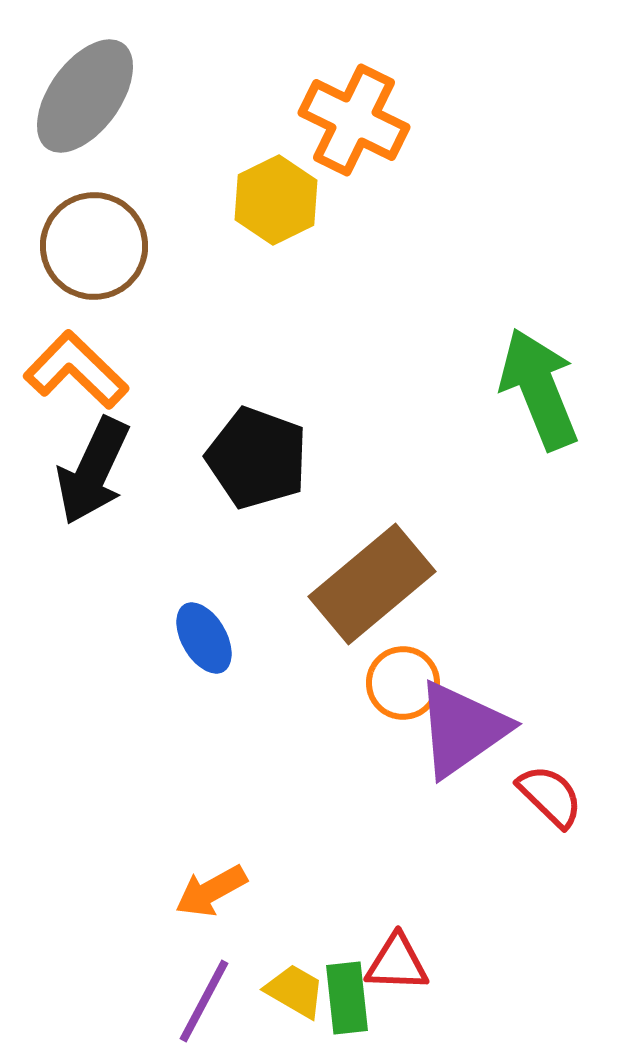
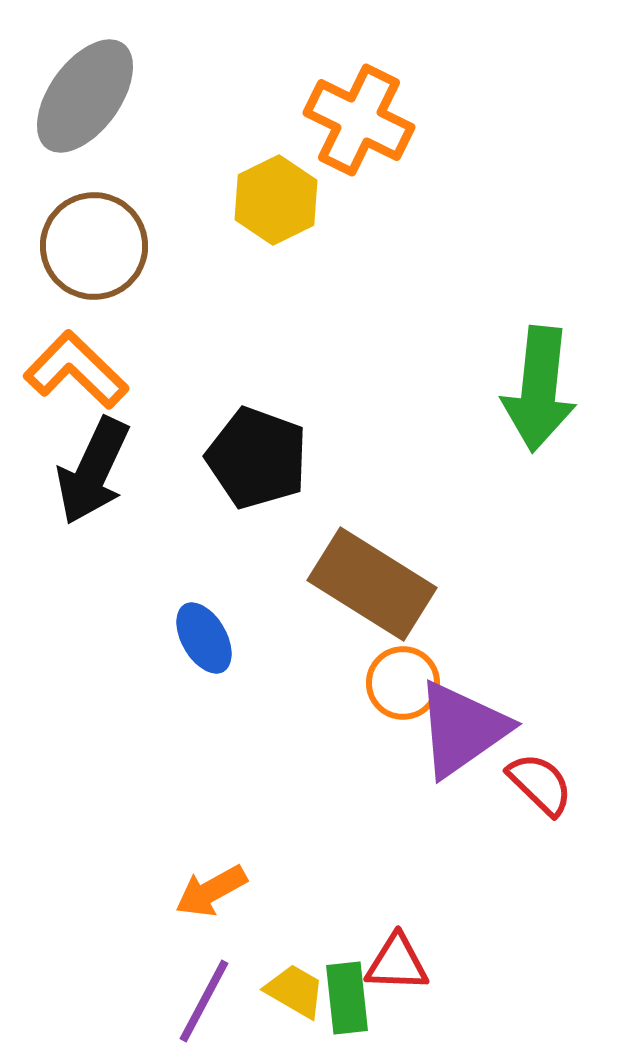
orange cross: moved 5 px right
green arrow: rotated 152 degrees counterclockwise
brown rectangle: rotated 72 degrees clockwise
red semicircle: moved 10 px left, 12 px up
